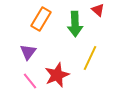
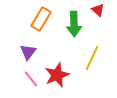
green arrow: moved 1 px left
yellow line: moved 2 px right
pink line: moved 1 px right, 2 px up
